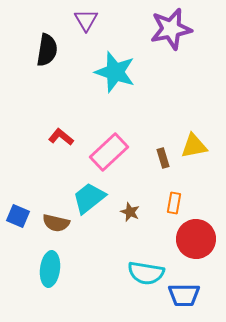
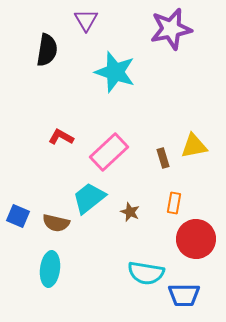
red L-shape: rotated 10 degrees counterclockwise
